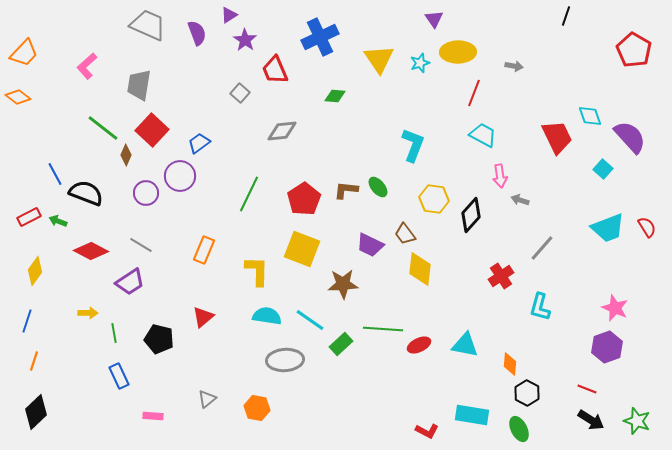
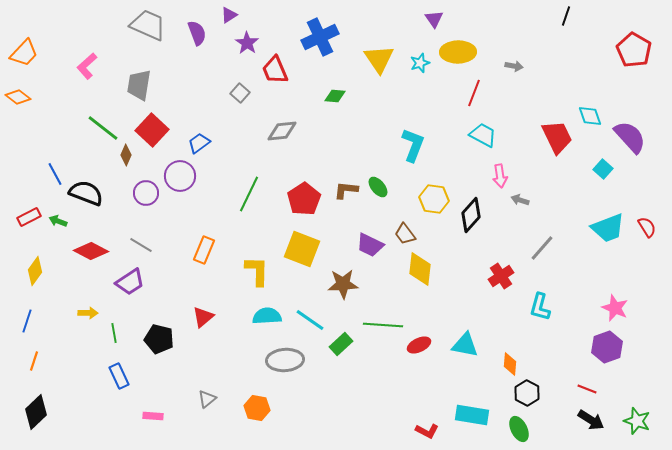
purple star at (245, 40): moved 2 px right, 3 px down
cyan semicircle at (267, 316): rotated 12 degrees counterclockwise
green line at (383, 329): moved 4 px up
